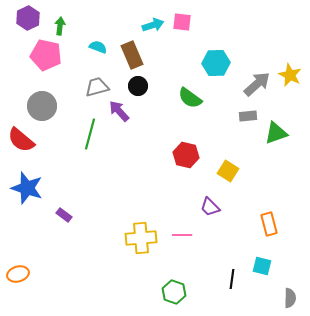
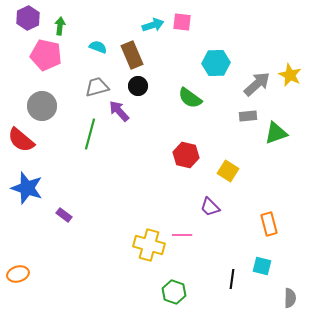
yellow cross: moved 8 px right, 7 px down; rotated 20 degrees clockwise
